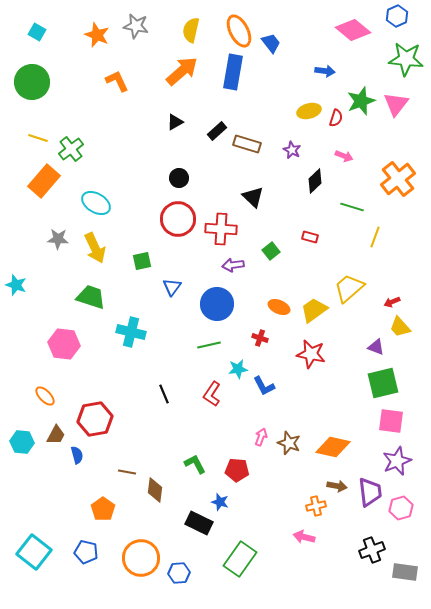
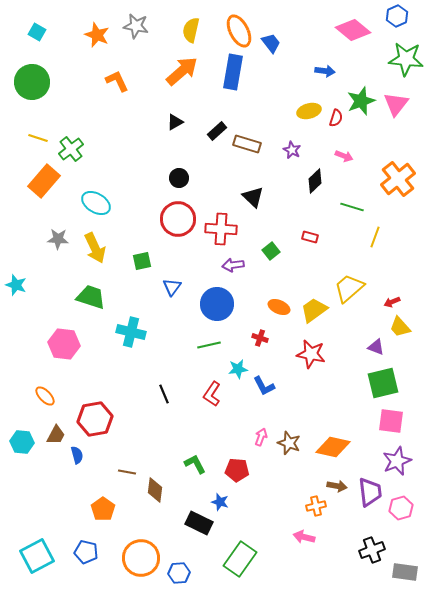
cyan square at (34, 552): moved 3 px right, 4 px down; rotated 24 degrees clockwise
